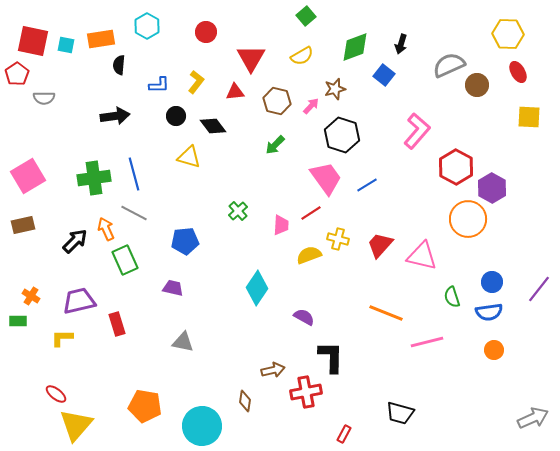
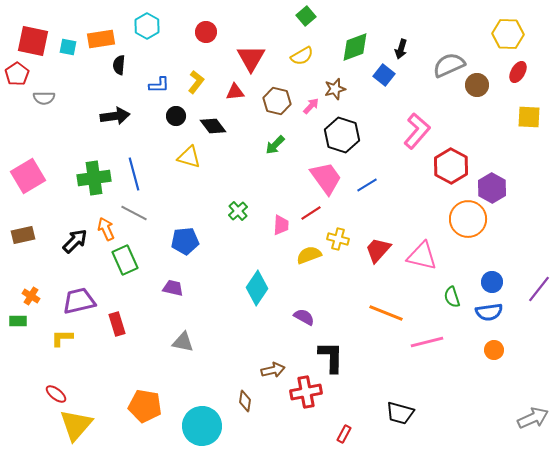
black arrow at (401, 44): moved 5 px down
cyan square at (66, 45): moved 2 px right, 2 px down
red ellipse at (518, 72): rotated 60 degrees clockwise
red hexagon at (456, 167): moved 5 px left, 1 px up
brown rectangle at (23, 225): moved 10 px down
red trapezoid at (380, 245): moved 2 px left, 5 px down
